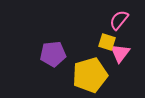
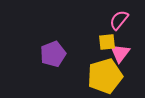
yellow square: rotated 24 degrees counterclockwise
purple pentagon: rotated 15 degrees counterclockwise
yellow pentagon: moved 15 px right, 1 px down
